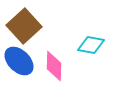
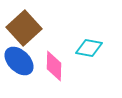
brown square: moved 2 px down
cyan diamond: moved 2 px left, 3 px down
